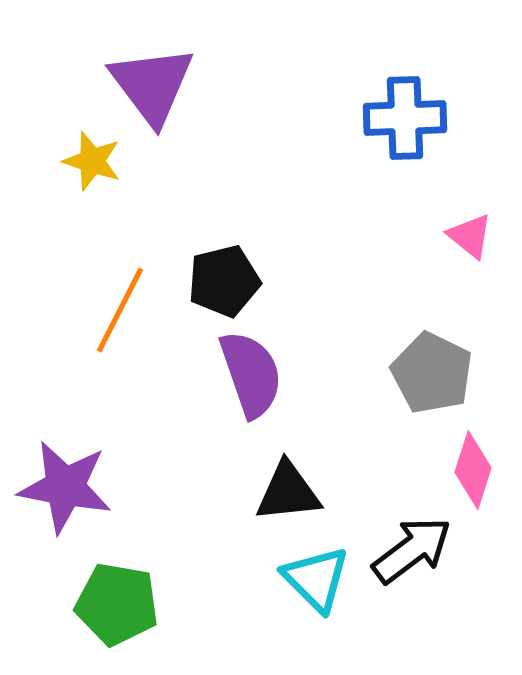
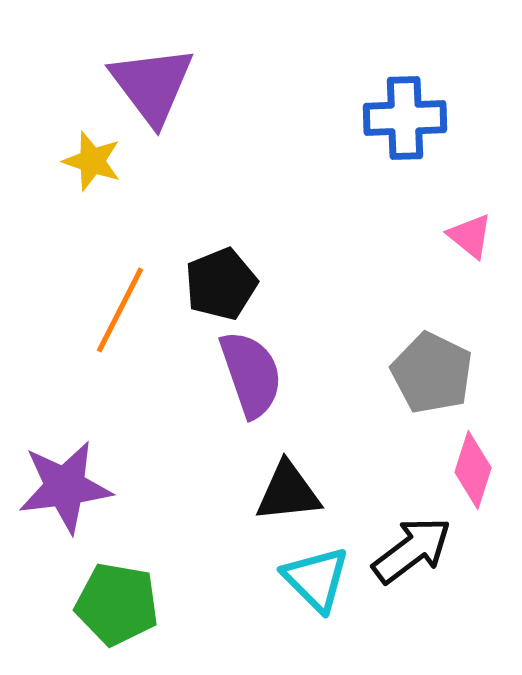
black pentagon: moved 3 px left, 3 px down; rotated 8 degrees counterclockwise
purple star: rotated 18 degrees counterclockwise
